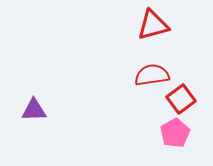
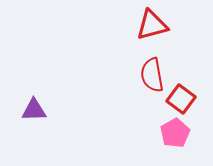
red triangle: moved 1 px left
red semicircle: rotated 92 degrees counterclockwise
red square: rotated 16 degrees counterclockwise
